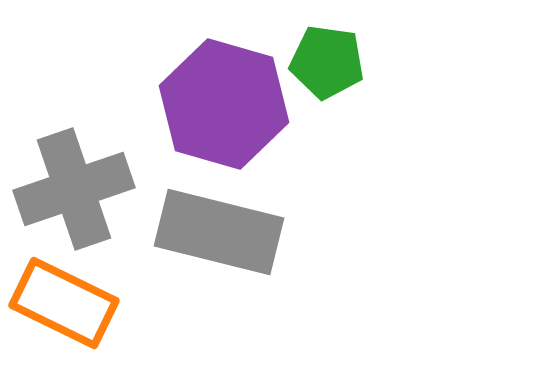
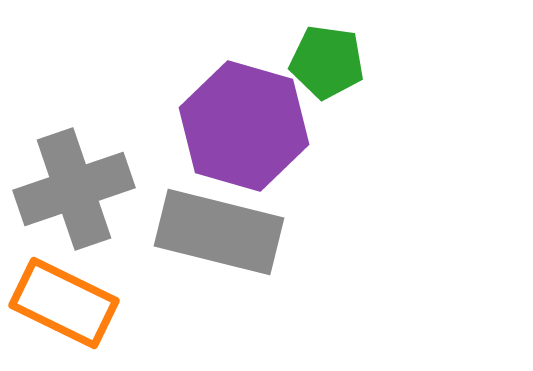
purple hexagon: moved 20 px right, 22 px down
